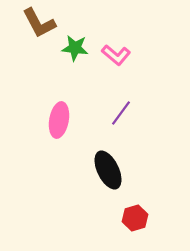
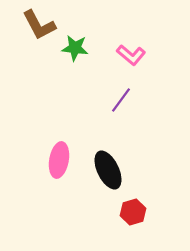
brown L-shape: moved 2 px down
pink L-shape: moved 15 px right
purple line: moved 13 px up
pink ellipse: moved 40 px down
red hexagon: moved 2 px left, 6 px up
